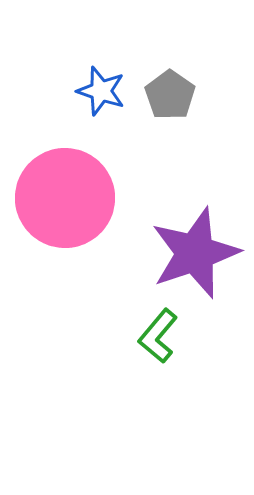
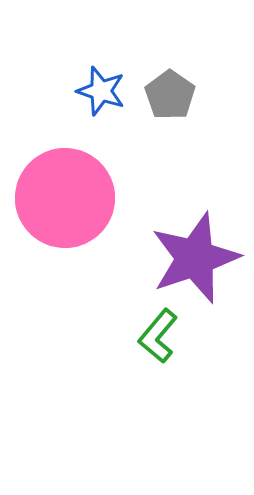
purple star: moved 5 px down
